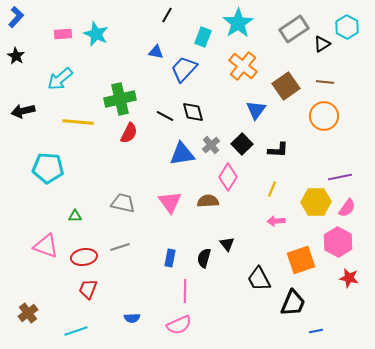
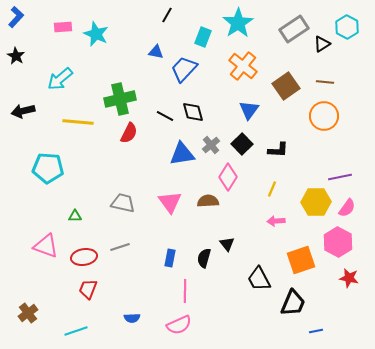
pink rectangle at (63, 34): moved 7 px up
blue triangle at (256, 110): moved 7 px left
